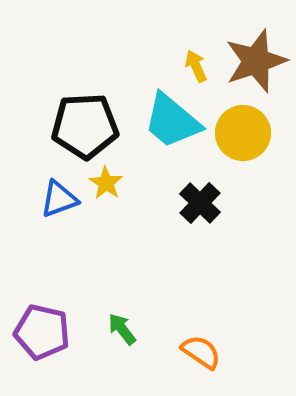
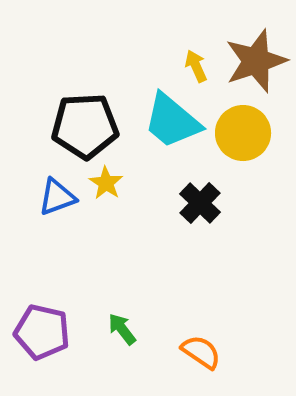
blue triangle: moved 2 px left, 2 px up
